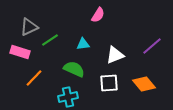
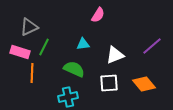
green line: moved 6 px left, 7 px down; rotated 30 degrees counterclockwise
orange line: moved 2 px left, 5 px up; rotated 42 degrees counterclockwise
